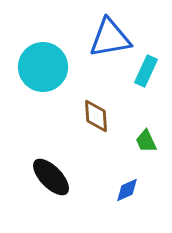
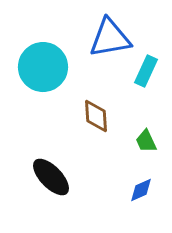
blue diamond: moved 14 px right
